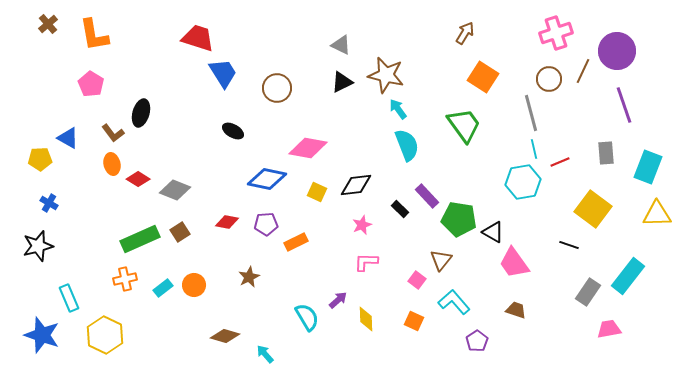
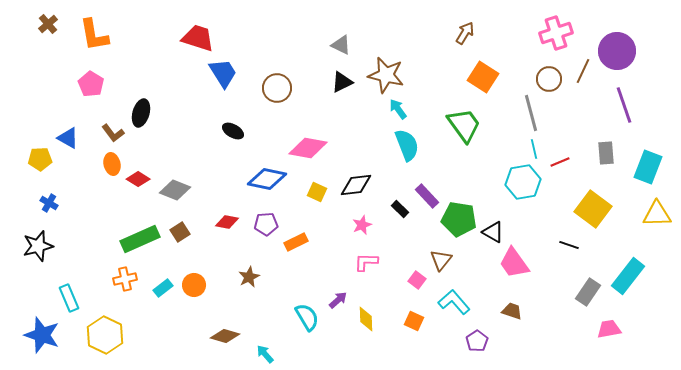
brown trapezoid at (516, 310): moved 4 px left, 1 px down
